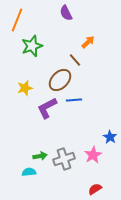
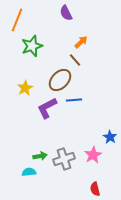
orange arrow: moved 7 px left
yellow star: rotated 14 degrees counterclockwise
red semicircle: rotated 72 degrees counterclockwise
